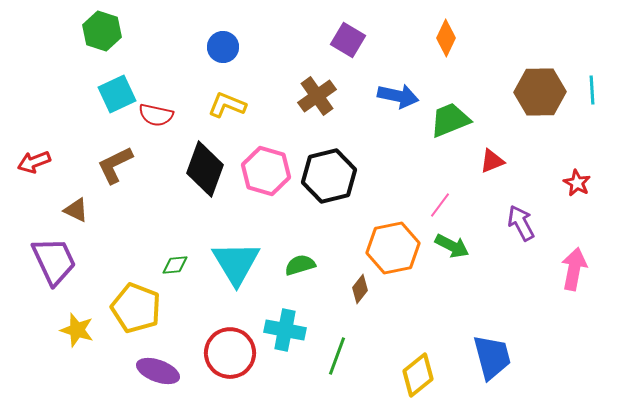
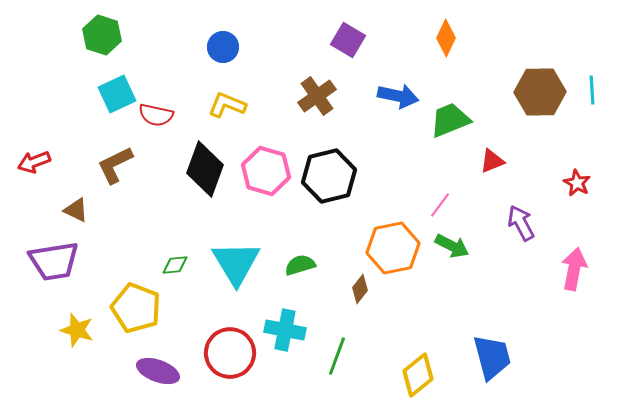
green hexagon: moved 4 px down
purple trapezoid: rotated 106 degrees clockwise
